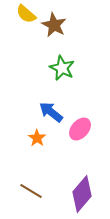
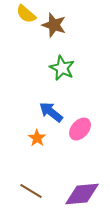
brown star: rotated 10 degrees counterclockwise
purple diamond: rotated 45 degrees clockwise
